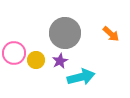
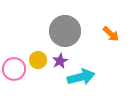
gray circle: moved 2 px up
pink circle: moved 16 px down
yellow circle: moved 2 px right
